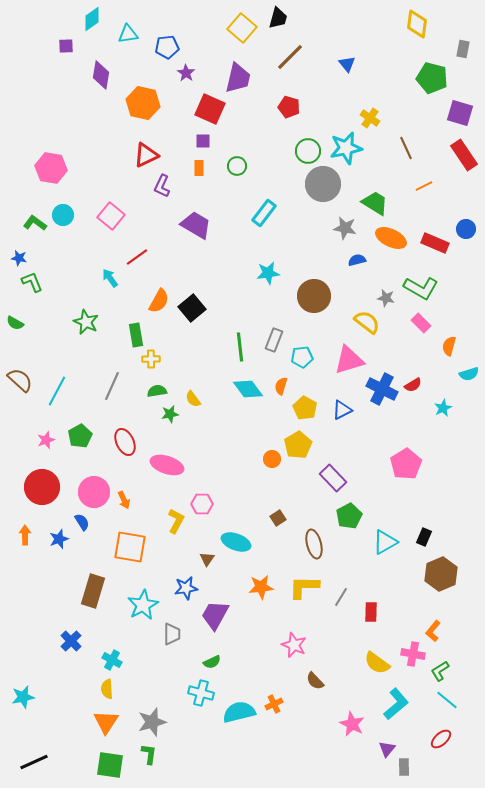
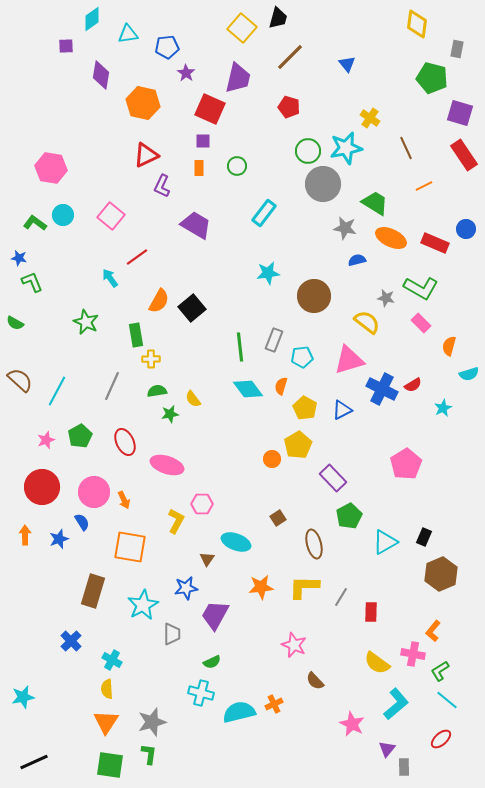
gray rectangle at (463, 49): moved 6 px left
